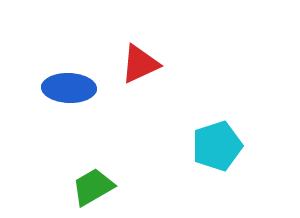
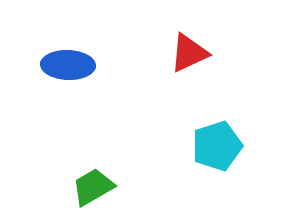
red triangle: moved 49 px right, 11 px up
blue ellipse: moved 1 px left, 23 px up
